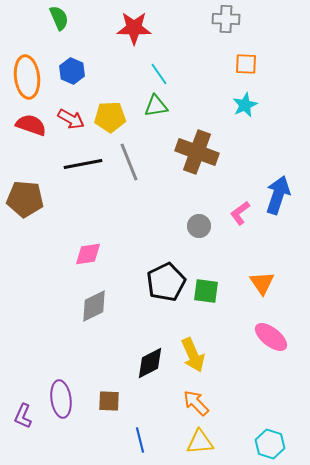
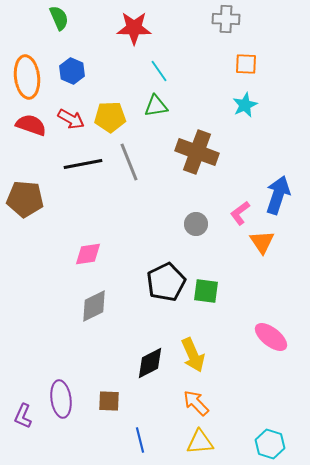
cyan line: moved 3 px up
gray circle: moved 3 px left, 2 px up
orange triangle: moved 41 px up
